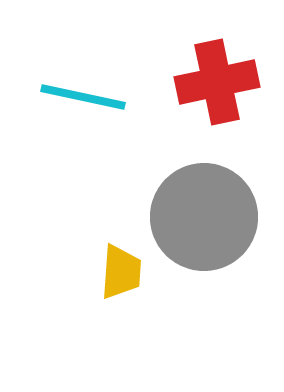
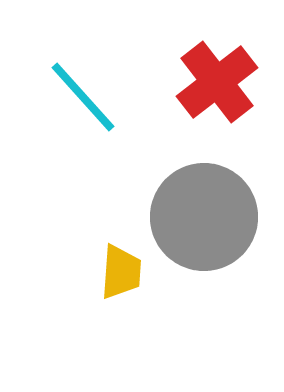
red cross: rotated 26 degrees counterclockwise
cyan line: rotated 36 degrees clockwise
